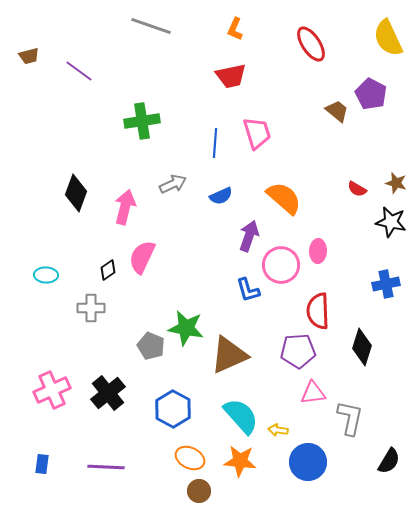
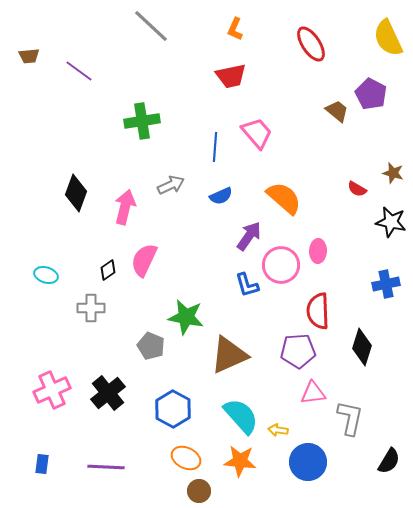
gray line at (151, 26): rotated 24 degrees clockwise
brown trapezoid at (29, 56): rotated 10 degrees clockwise
pink trapezoid at (257, 133): rotated 24 degrees counterclockwise
blue line at (215, 143): moved 4 px down
brown star at (396, 183): moved 3 px left, 10 px up
gray arrow at (173, 184): moved 2 px left, 1 px down
purple arrow at (249, 236): rotated 16 degrees clockwise
pink semicircle at (142, 257): moved 2 px right, 3 px down
cyan ellipse at (46, 275): rotated 15 degrees clockwise
blue L-shape at (248, 290): moved 1 px left, 5 px up
green star at (186, 328): moved 11 px up
orange ellipse at (190, 458): moved 4 px left
